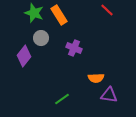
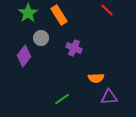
green star: moved 6 px left; rotated 18 degrees clockwise
purple triangle: moved 2 px down; rotated 12 degrees counterclockwise
